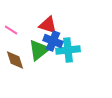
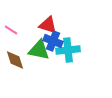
green triangle: rotated 50 degrees clockwise
